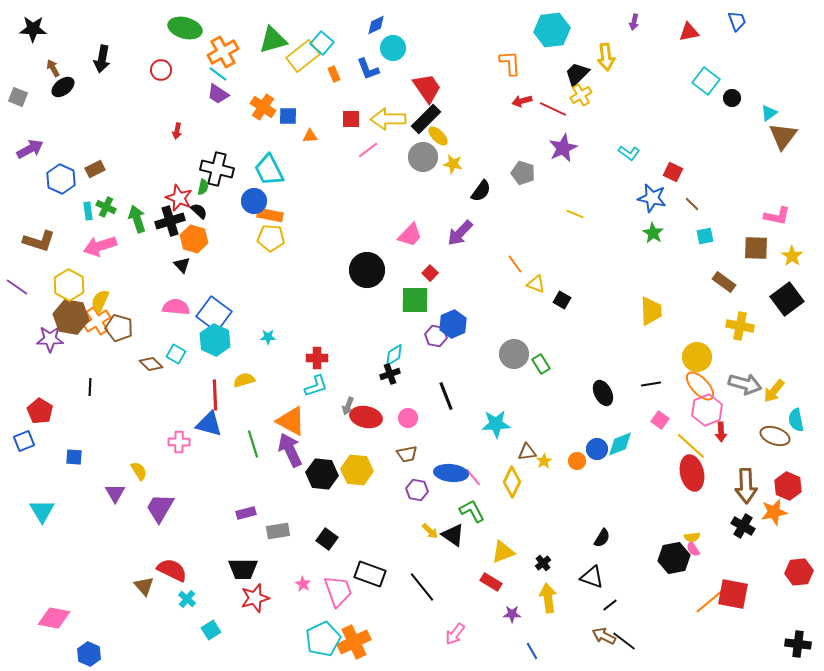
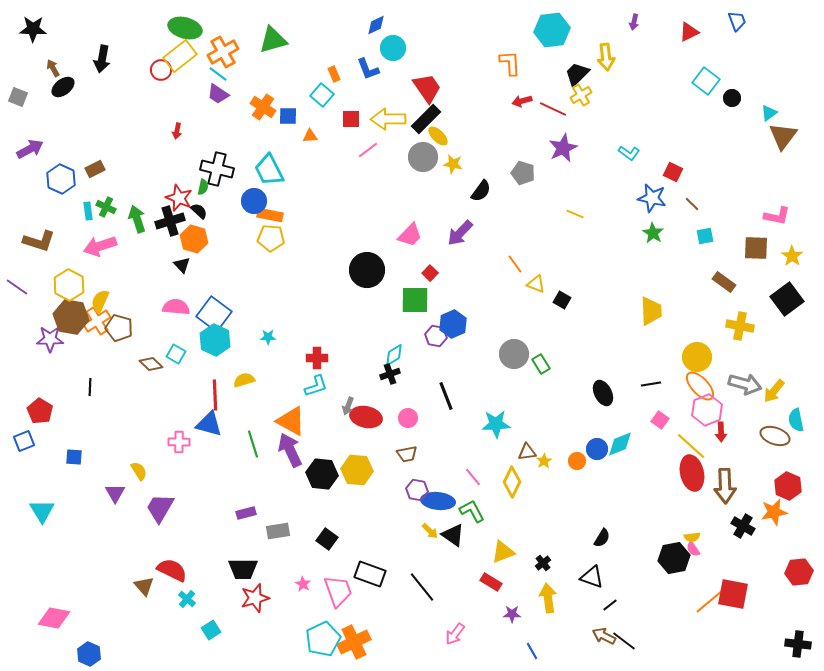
red triangle at (689, 32): rotated 15 degrees counterclockwise
cyan square at (322, 43): moved 52 px down
yellow rectangle at (303, 56): moved 123 px left
blue ellipse at (451, 473): moved 13 px left, 28 px down
brown arrow at (746, 486): moved 21 px left
